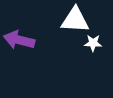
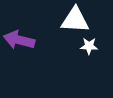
white star: moved 4 px left, 3 px down
